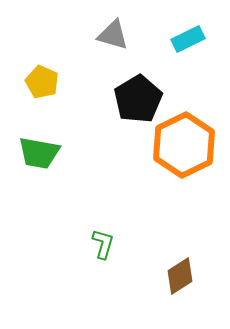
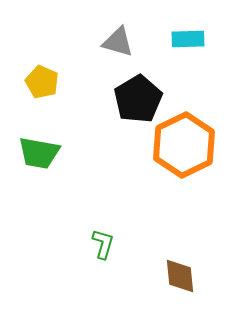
gray triangle: moved 5 px right, 7 px down
cyan rectangle: rotated 24 degrees clockwise
brown diamond: rotated 63 degrees counterclockwise
